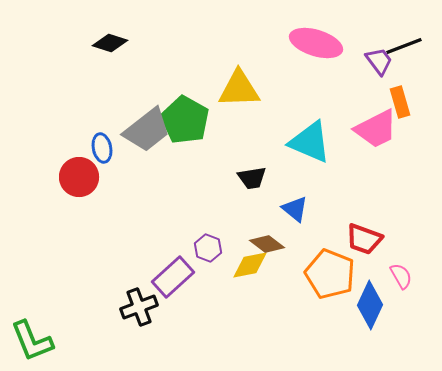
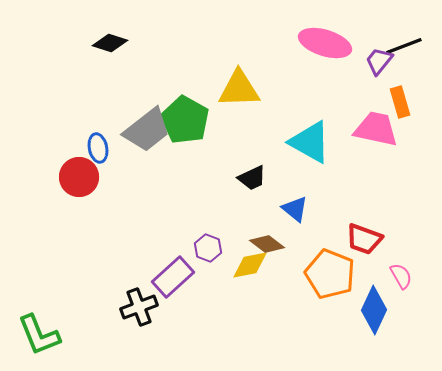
pink ellipse: moved 9 px right
purple trapezoid: rotated 104 degrees counterclockwise
pink trapezoid: rotated 141 degrees counterclockwise
cyan triangle: rotated 6 degrees clockwise
blue ellipse: moved 4 px left
black trapezoid: rotated 16 degrees counterclockwise
blue diamond: moved 4 px right, 5 px down
green L-shape: moved 7 px right, 6 px up
